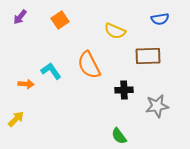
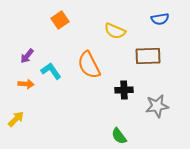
purple arrow: moved 7 px right, 39 px down
